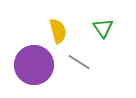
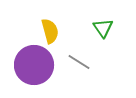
yellow semicircle: moved 8 px left
